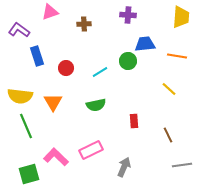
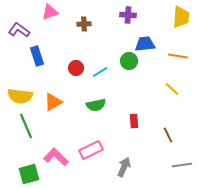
orange line: moved 1 px right
green circle: moved 1 px right
red circle: moved 10 px right
yellow line: moved 3 px right
orange triangle: rotated 30 degrees clockwise
